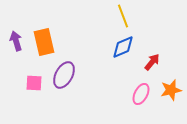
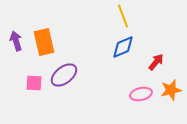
red arrow: moved 4 px right
purple ellipse: rotated 24 degrees clockwise
pink ellipse: rotated 50 degrees clockwise
